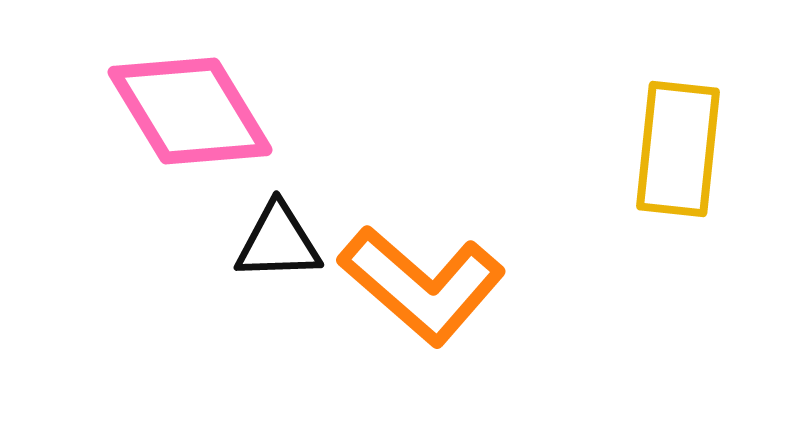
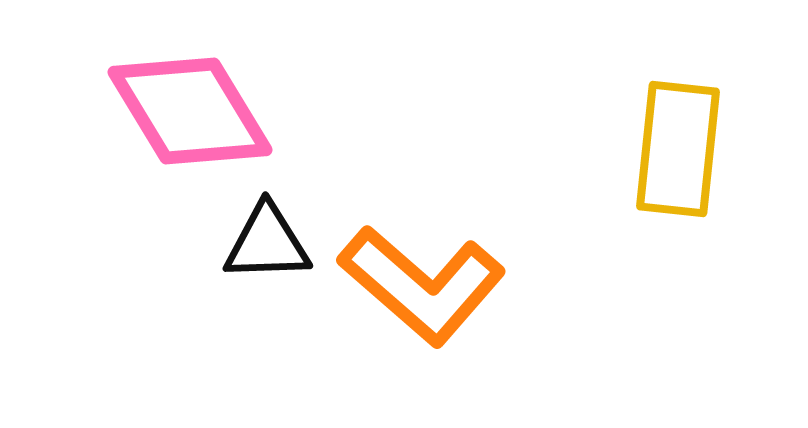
black triangle: moved 11 px left, 1 px down
